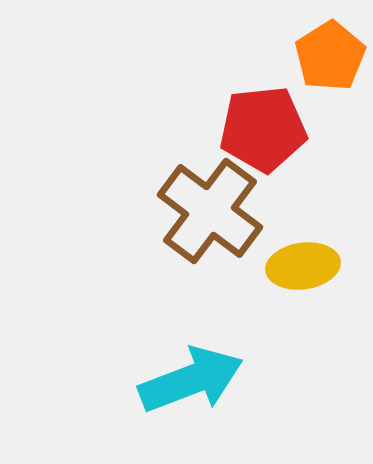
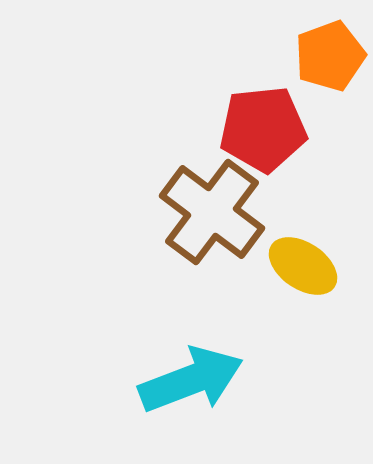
orange pentagon: rotated 12 degrees clockwise
brown cross: moved 2 px right, 1 px down
yellow ellipse: rotated 42 degrees clockwise
